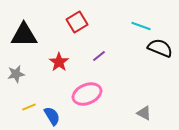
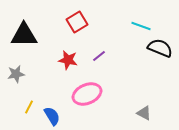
red star: moved 9 px right, 2 px up; rotated 24 degrees counterclockwise
yellow line: rotated 40 degrees counterclockwise
